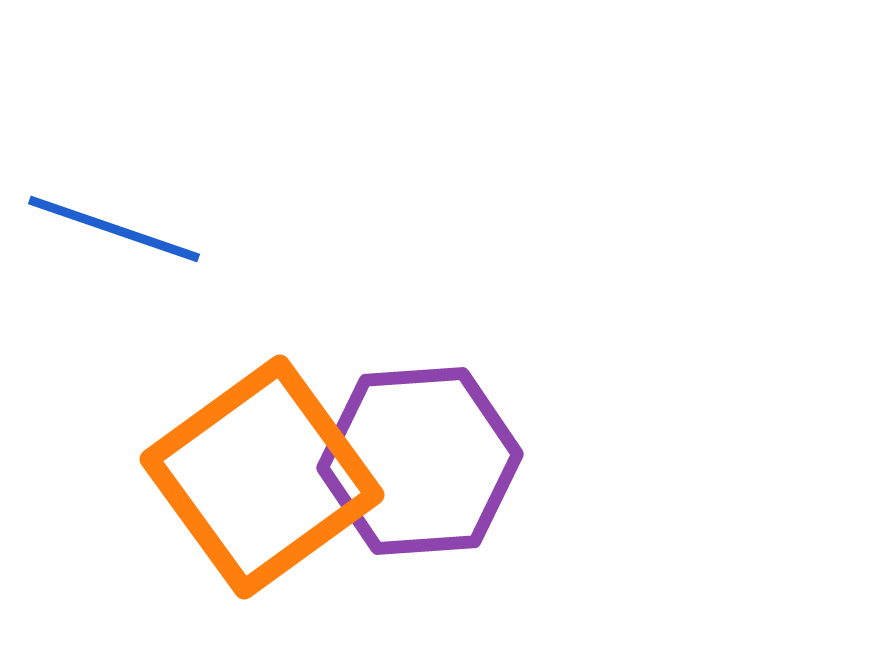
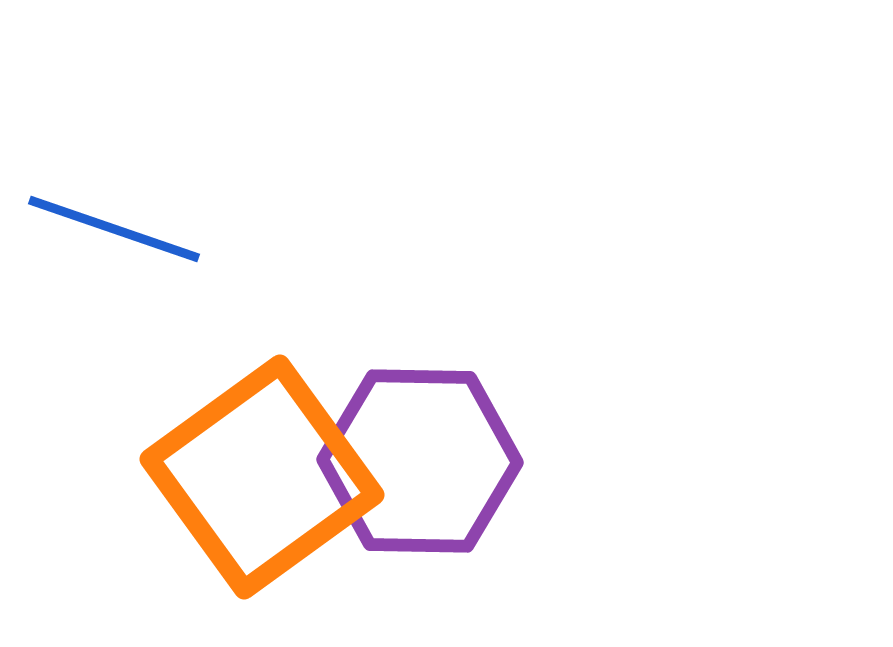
purple hexagon: rotated 5 degrees clockwise
